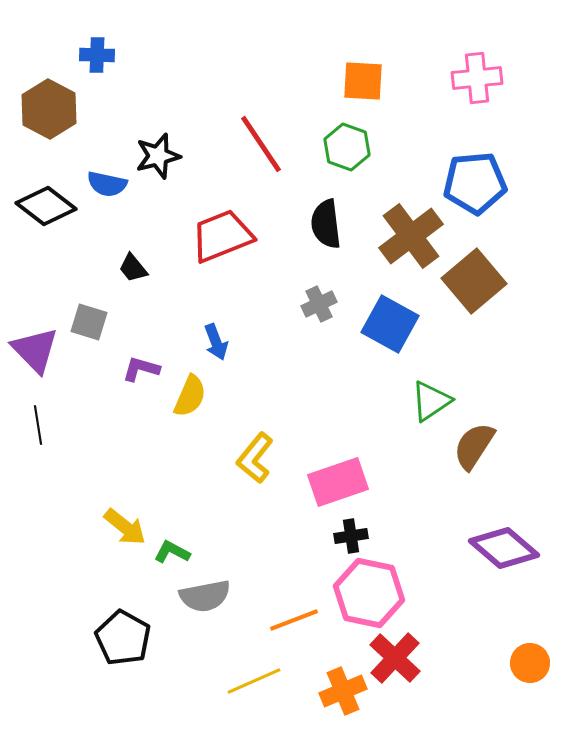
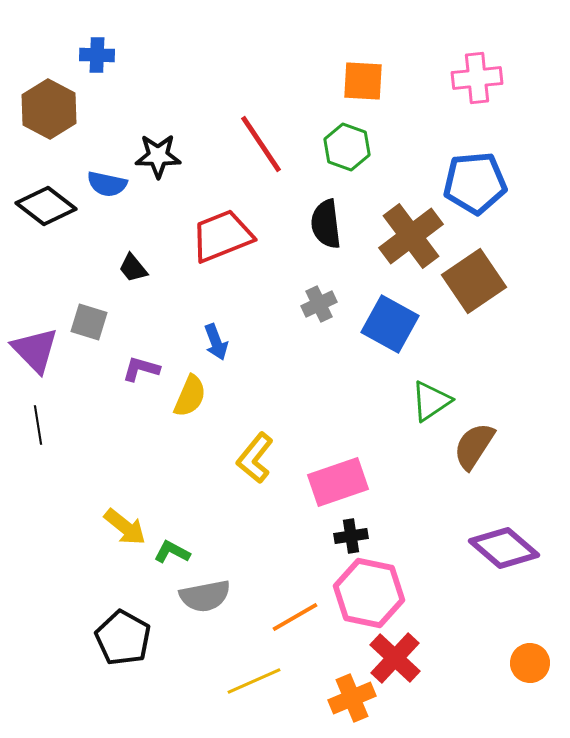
black star: rotated 15 degrees clockwise
brown square: rotated 6 degrees clockwise
orange line: moved 1 px right, 3 px up; rotated 9 degrees counterclockwise
orange cross: moved 9 px right, 7 px down
